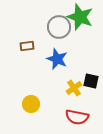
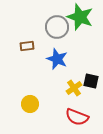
gray circle: moved 2 px left
yellow circle: moved 1 px left
red semicircle: rotated 10 degrees clockwise
